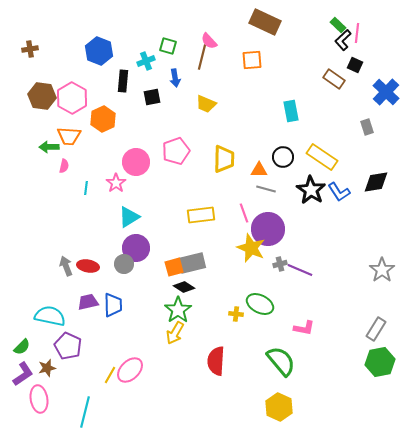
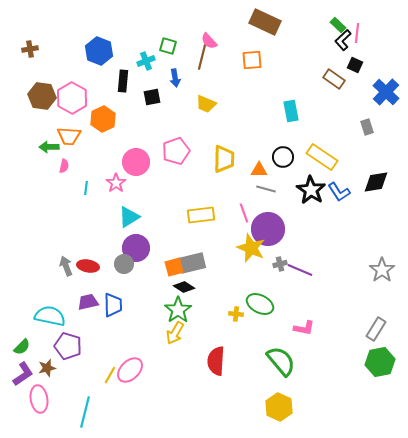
purple pentagon at (68, 346): rotated 8 degrees counterclockwise
